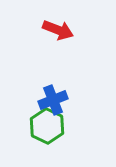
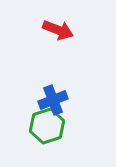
green hexagon: rotated 16 degrees clockwise
